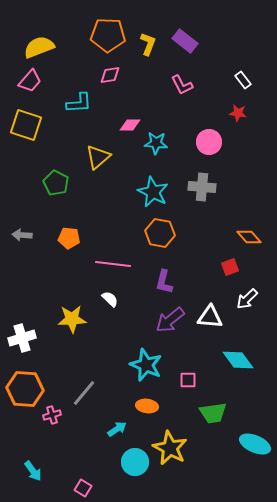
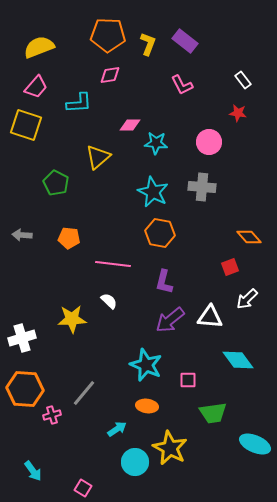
pink trapezoid at (30, 81): moved 6 px right, 6 px down
white semicircle at (110, 299): moved 1 px left, 2 px down
